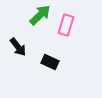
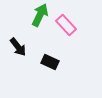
green arrow: rotated 20 degrees counterclockwise
pink rectangle: rotated 60 degrees counterclockwise
